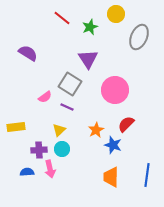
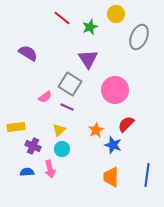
purple cross: moved 6 px left, 4 px up; rotated 28 degrees clockwise
